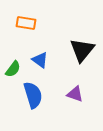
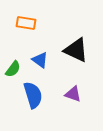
black triangle: moved 6 px left; rotated 44 degrees counterclockwise
purple triangle: moved 2 px left
